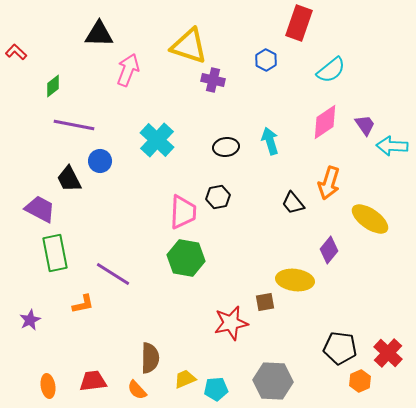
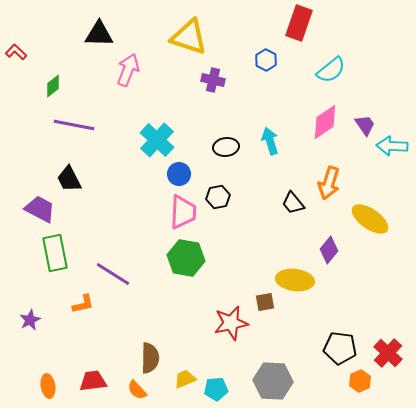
yellow triangle at (189, 46): moved 9 px up
blue circle at (100, 161): moved 79 px right, 13 px down
